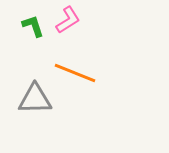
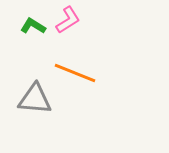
green L-shape: rotated 40 degrees counterclockwise
gray triangle: rotated 6 degrees clockwise
